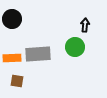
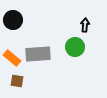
black circle: moved 1 px right, 1 px down
orange rectangle: rotated 42 degrees clockwise
